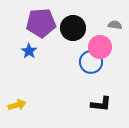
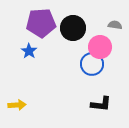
blue circle: moved 1 px right, 2 px down
yellow arrow: rotated 12 degrees clockwise
